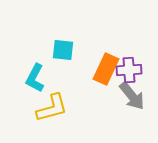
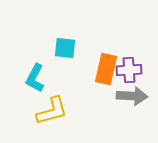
cyan square: moved 2 px right, 2 px up
orange rectangle: rotated 12 degrees counterclockwise
gray arrow: rotated 48 degrees counterclockwise
yellow L-shape: moved 3 px down
